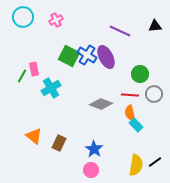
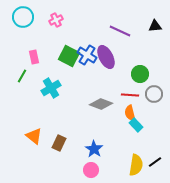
pink rectangle: moved 12 px up
